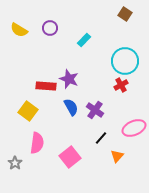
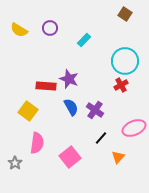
orange triangle: moved 1 px right, 1 px down
